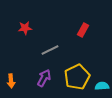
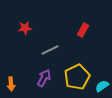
orange arrow: moved 3 px down
cyan semicircle: rotated 32 degrees counterclockwise
